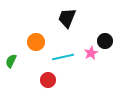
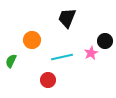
orange circle: moved 4 px left, 2 px up
cyan line: moved 1 px left
